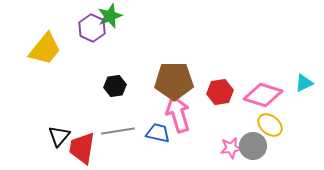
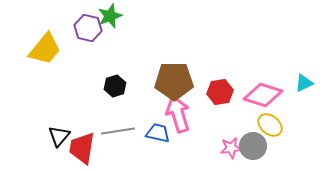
purple hexagon: moved 4 px left; rotated 12 degrees counterclockwise
black hexagon: rotated 10 degrees counterclockwise
